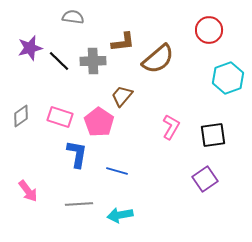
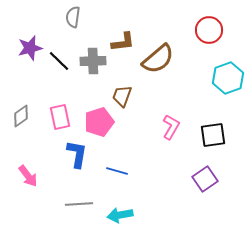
gray semicircle: rotated 90 degrees counterclockwise
brown trapezoid: rotated 20 degrees counterclockwise
pink rectangle: rotated 60 degrees clockwise
pink pentagon: rotated 20 degrees clockwise
pink arrow: moved 15 px up
